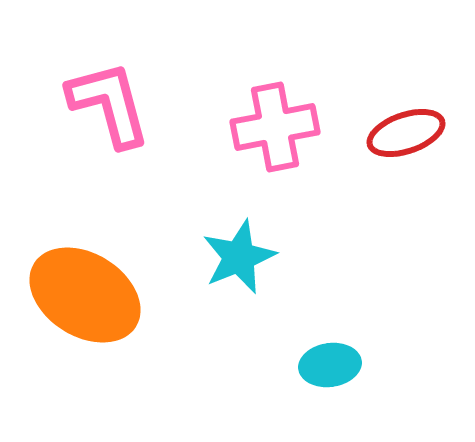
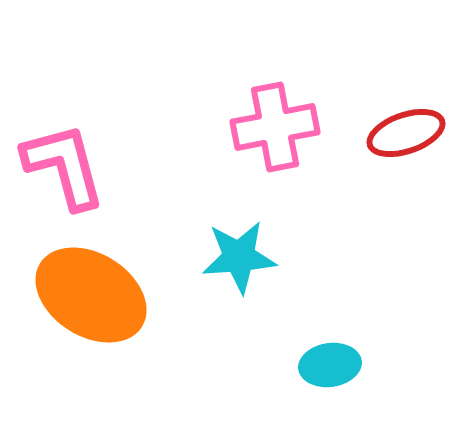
pink L-shape: moved 45 px left, 62 px down
cyan star: rotated 18 degrees clockwise
orange ellipse: moved 6 px right
